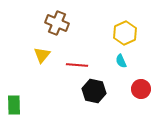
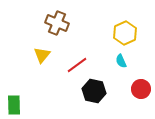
red line: rotated 40 degrees counterclockwise
